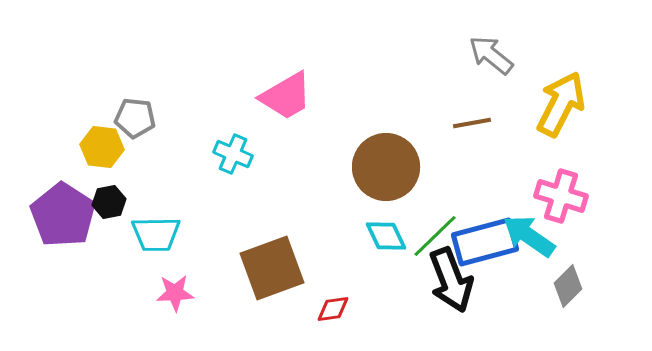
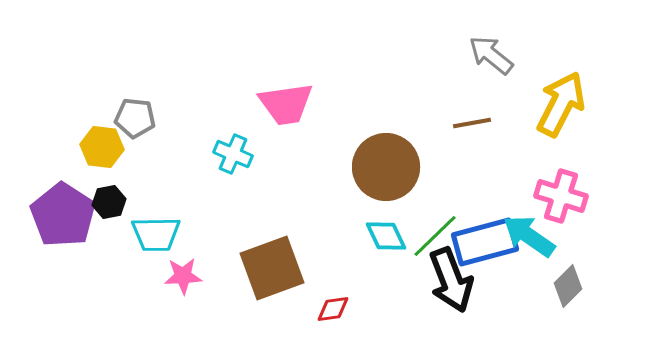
pink trapezoid: moved 8 px down; rotated 22 degrees clockwise
pink star: moved 8 px right, 17 px up
